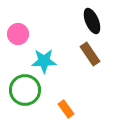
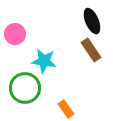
pink circle: moved 3 px left
brown rectangle: moved 1 px right, 4 px up
cyan star: rotated 10 degrees clockwise
green circle: moved 2 px up
